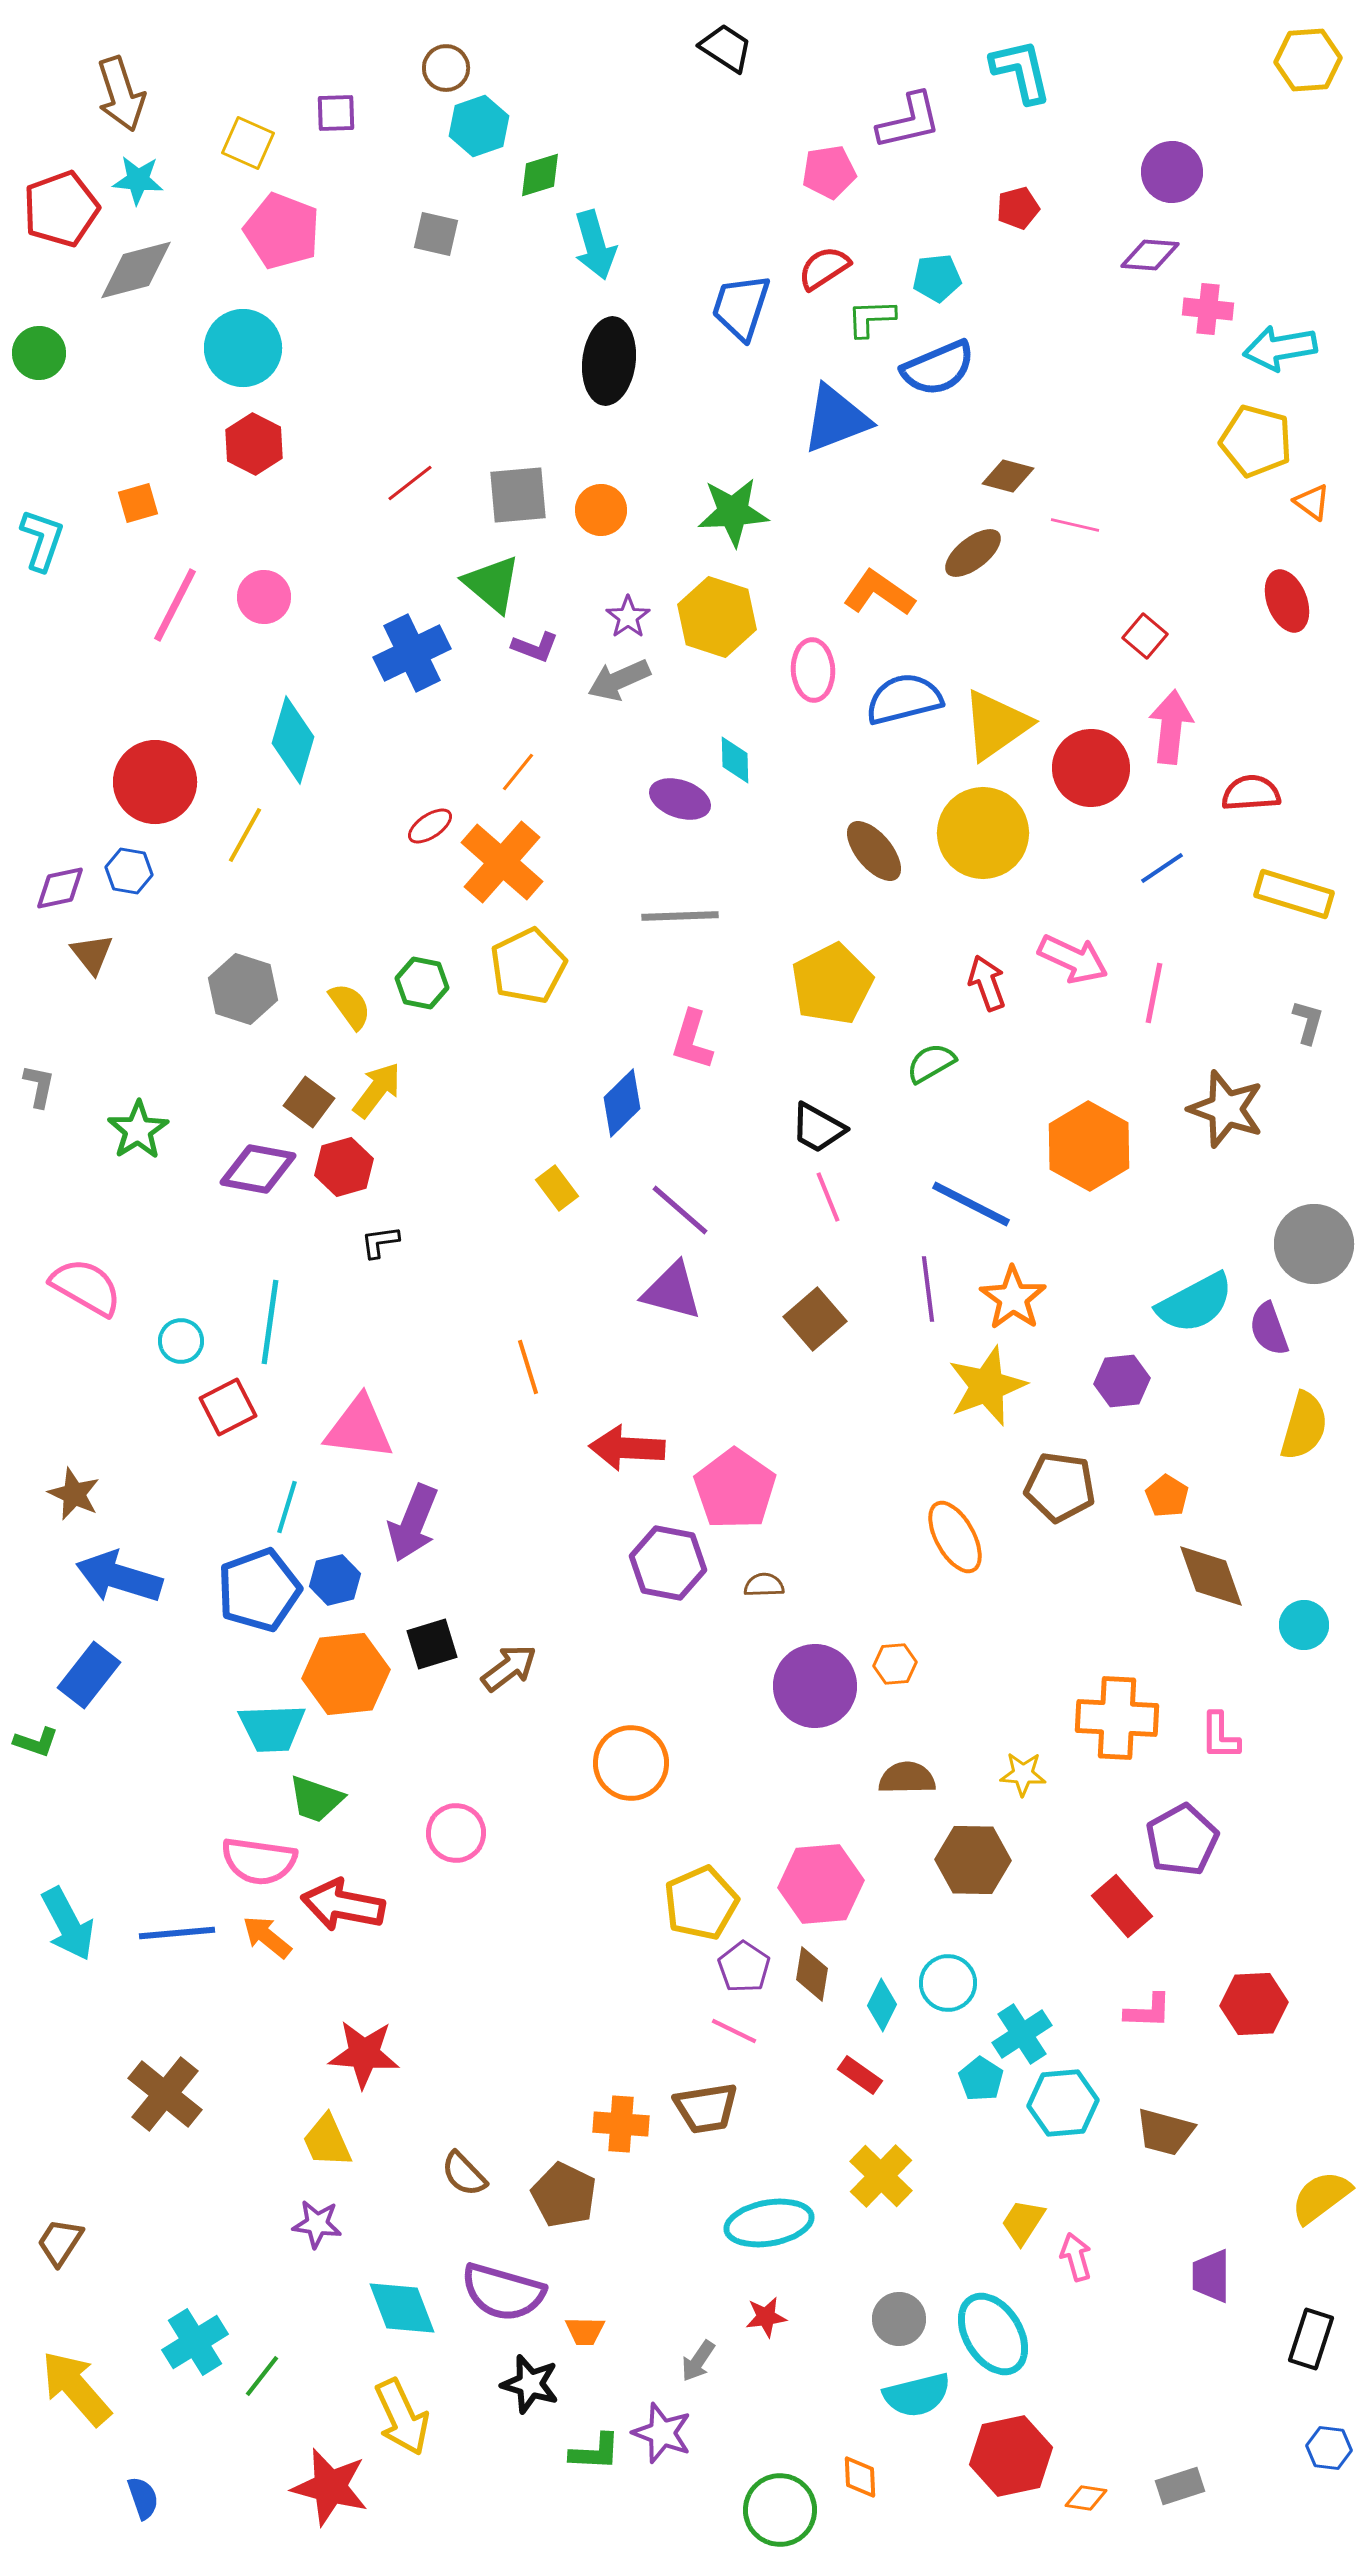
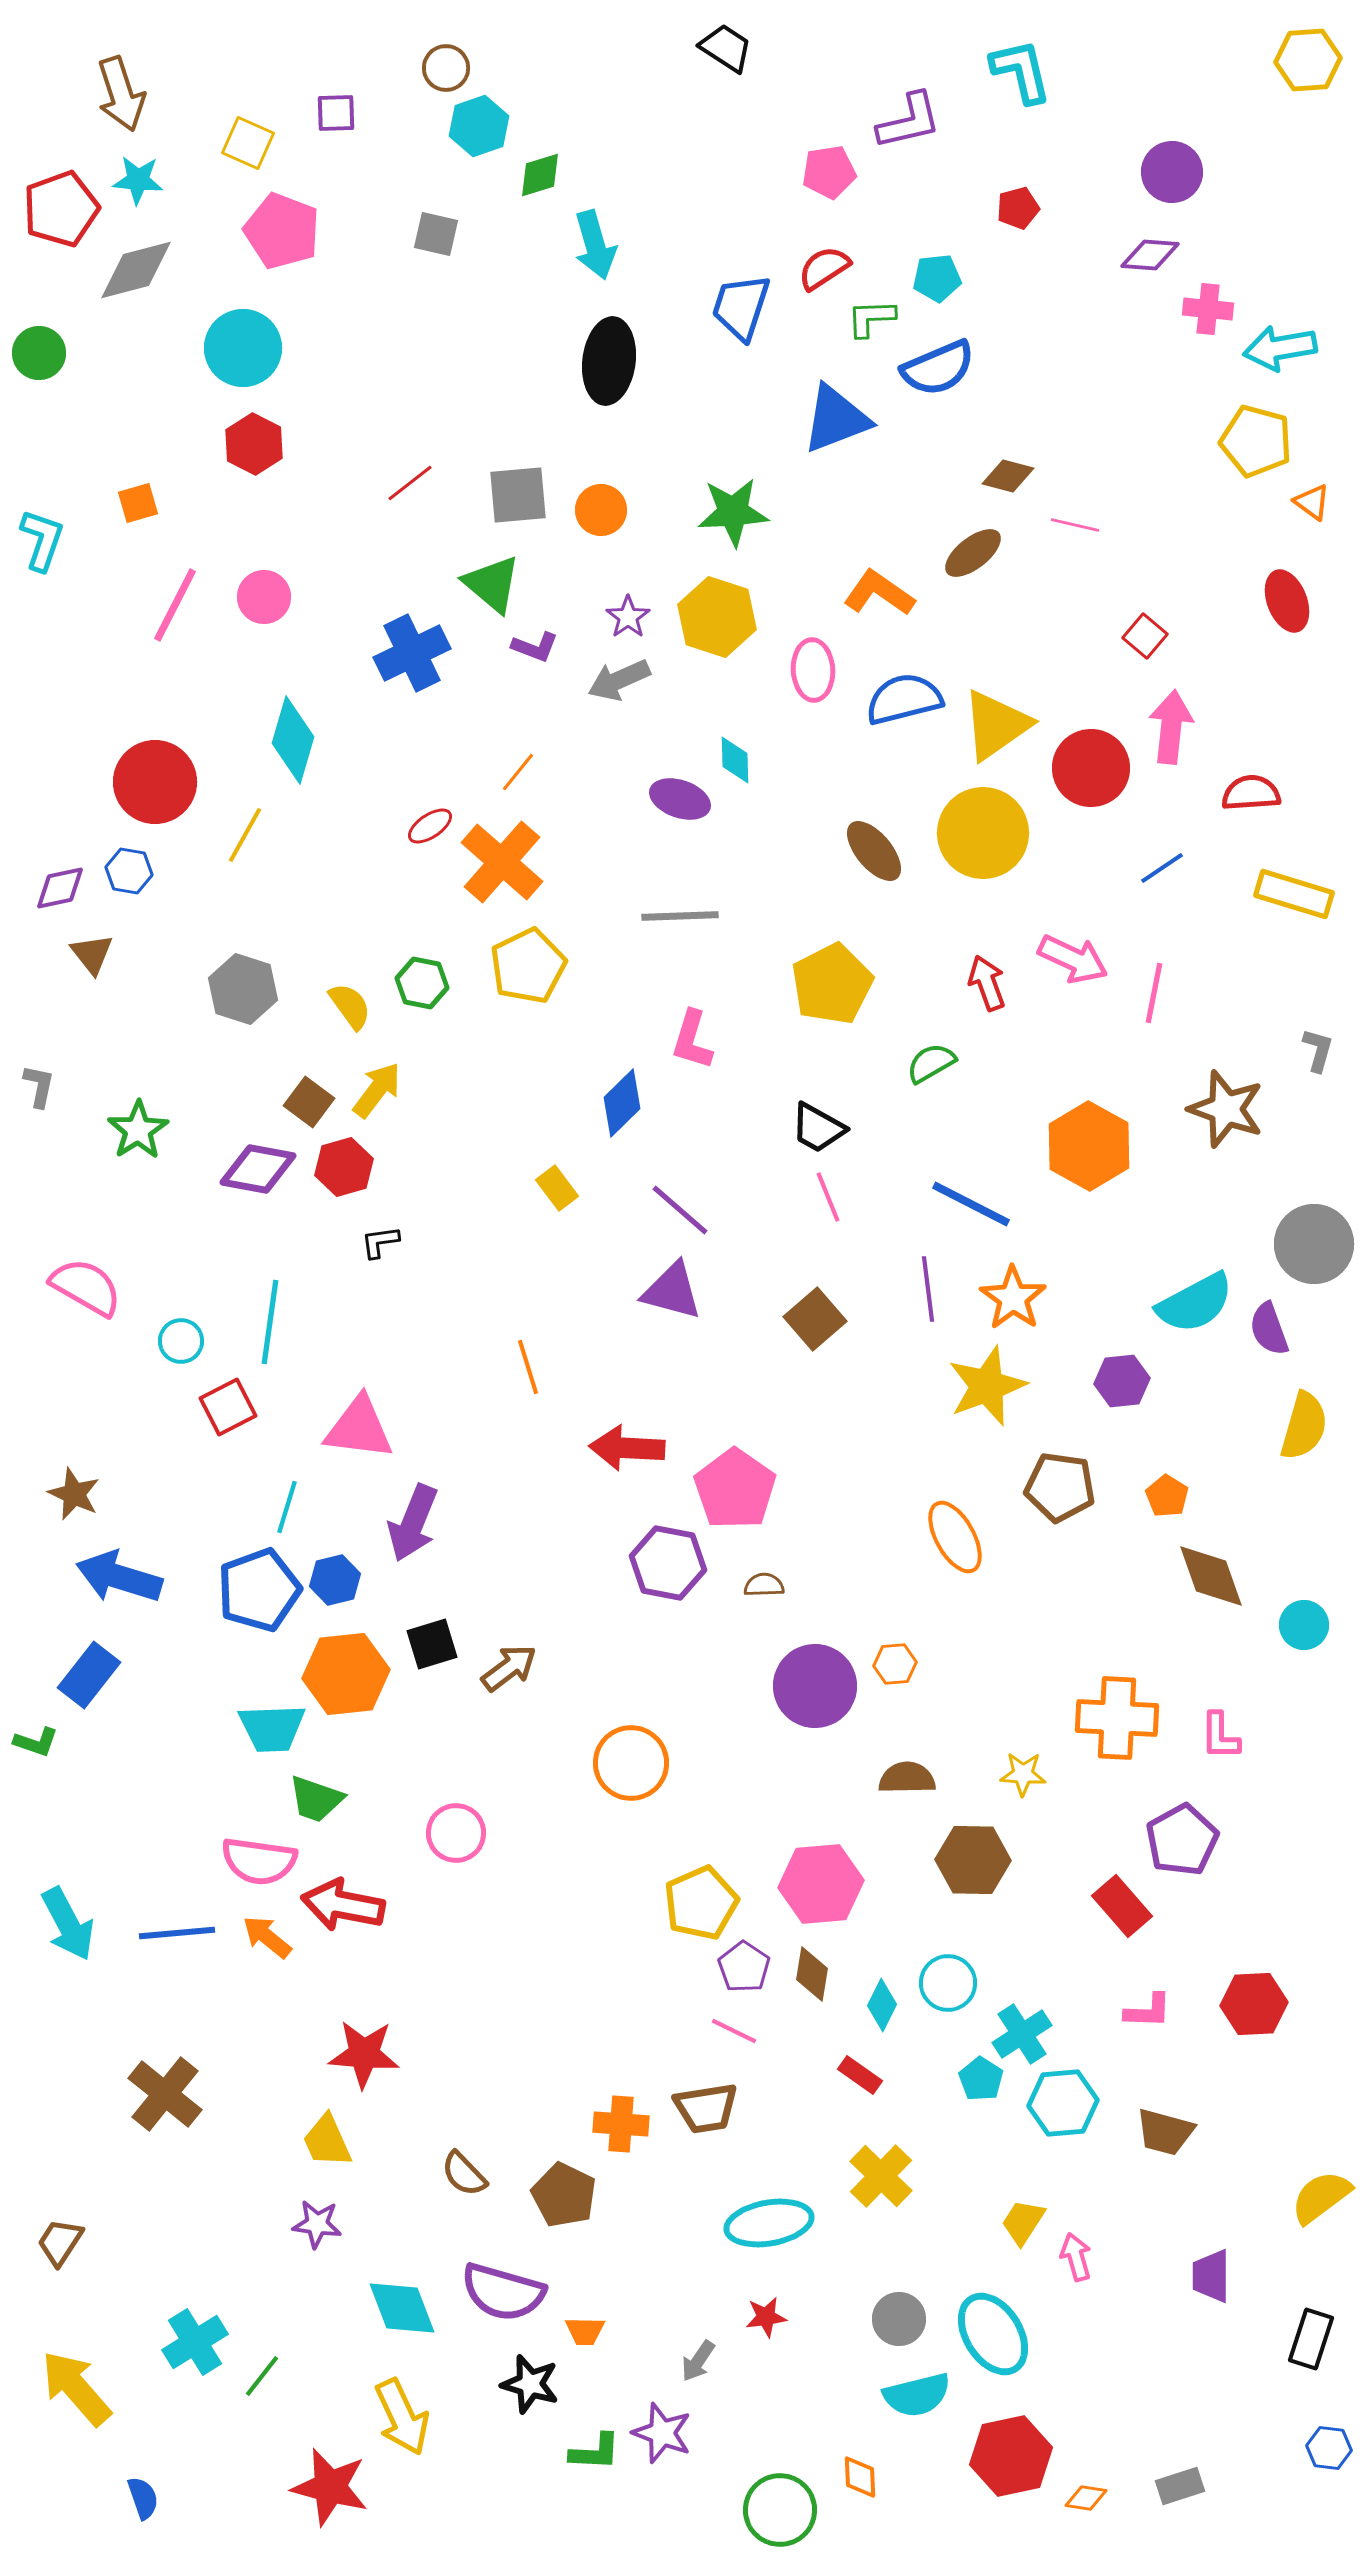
gray L-shape at (1308, 1022): moved 10 px right, 28 px down
